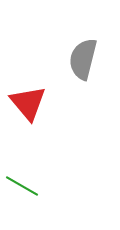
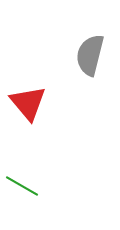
gray semicircle: moved 7 px right, 4 px up
